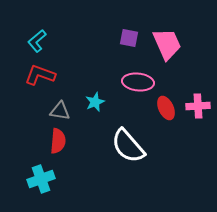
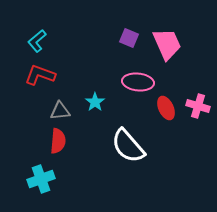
purple square: rotated 12 degrees clockwise
cyan star: rotated 12 degrees counterclockwise
pink cross: rotated 20 degrees clockwise
gray triangle: rotated 15 degrees counterclockwise
